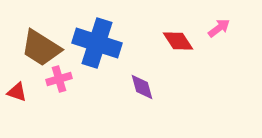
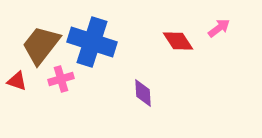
blue cross: moved 5 px left, 1 px up
brown trapezoid: moved 3 px up; rotated 96 degrees clockwise
pink cross: moved 2 px right
purple diamond: moved 1 px right, 6 px down; rotated 12 degrees clockwise
red triangle: moved 11 px up
